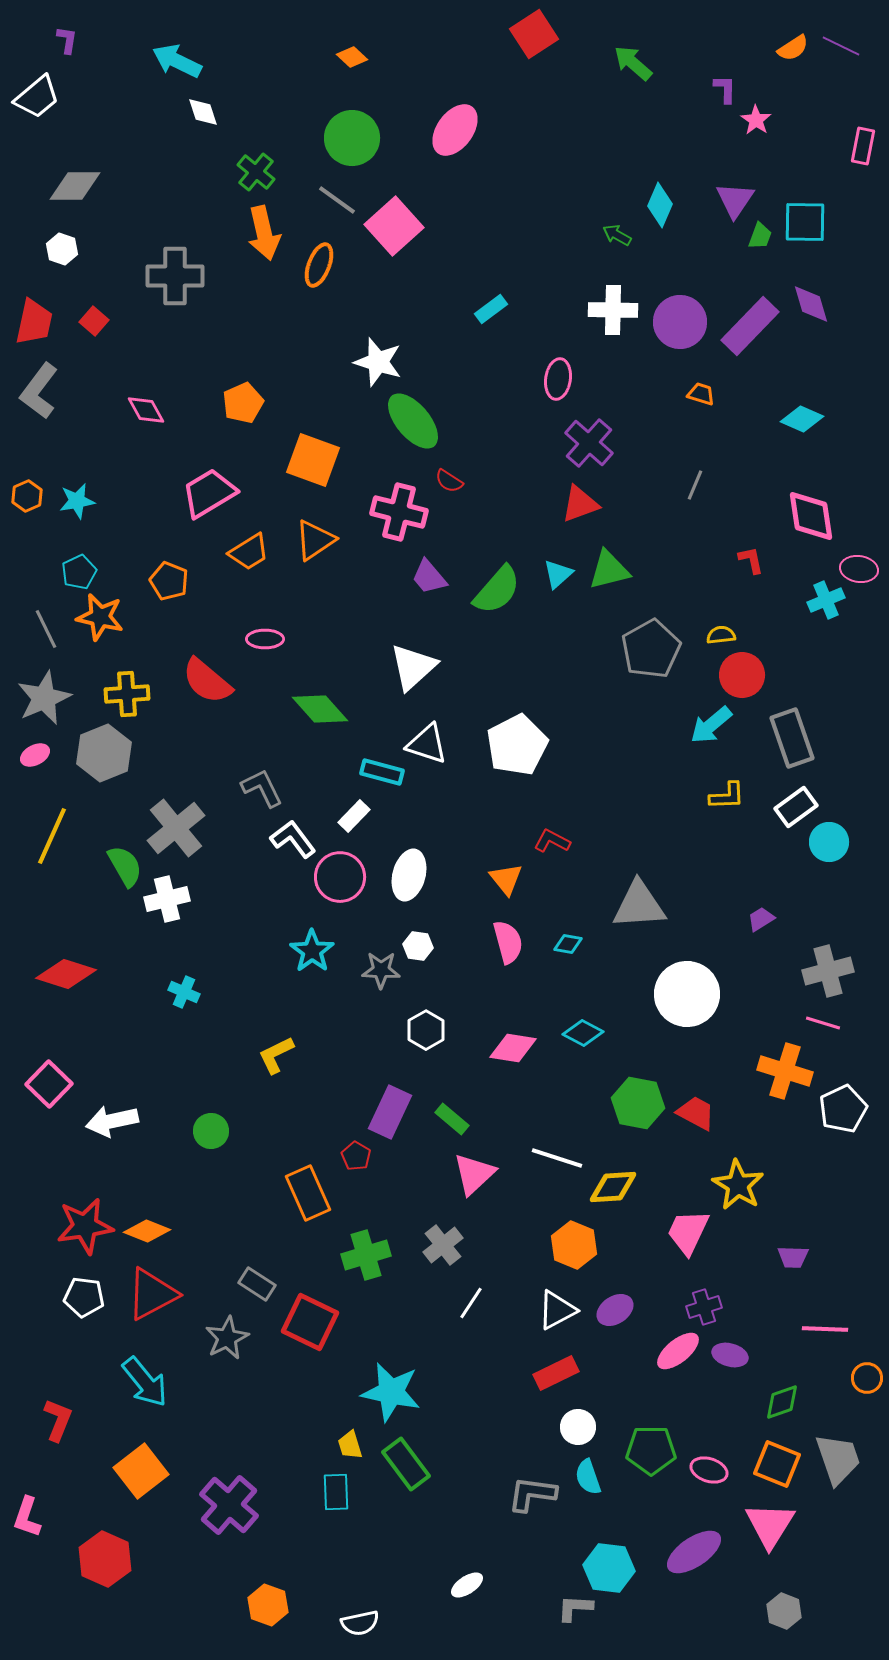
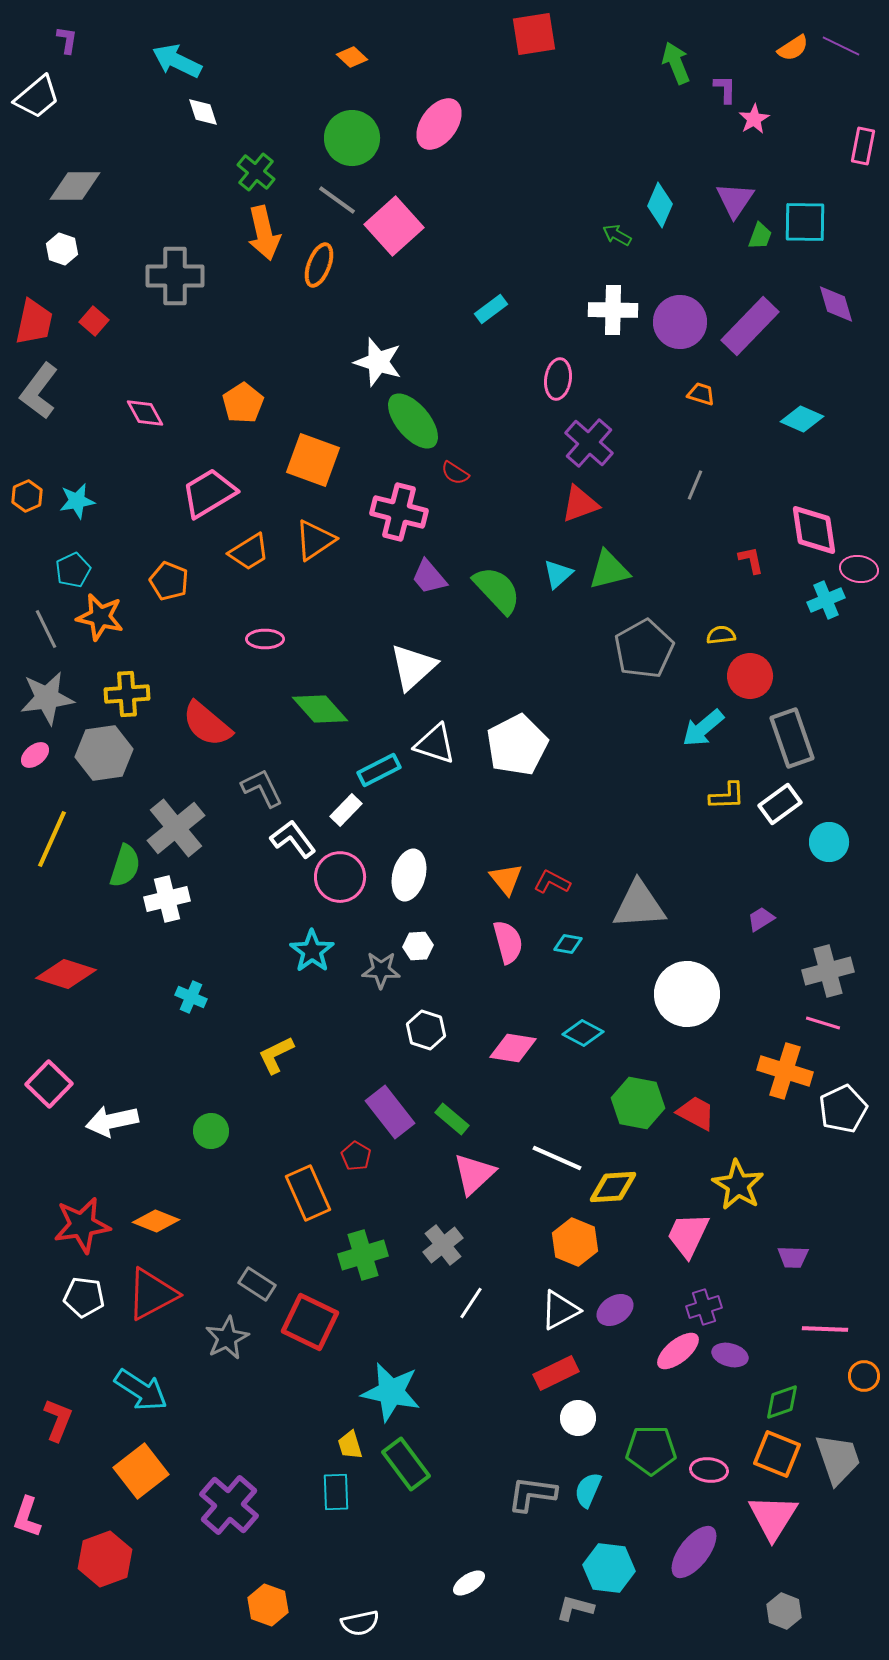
red square at (534, 34): rotated 24 degrees clockwise
green arrow at (633, 63): moved 43 px right; rotated 27 degrees clockwise
pink star at (756, 120): moved 2 px left, 1 px up; rotated 8 degrees clockwise
pink ellipse at (455, 130): moved 16 px left, 6 px up
purple diamond at (811, 304): moved 25 px right
orange pentagon at (243, 403): rotated 9 degrees counterclockwise
pink diamond at (146, 410): moved 1 px left, 3 px down
red semicircle at (449, 481): moved 6 px right, 8 px up
pink diamond at (811, 516): moved 3 px right, 14 px down
cyan pentagon at (79, 572): moved 6 px left, 2 px up
green semicircle at (497, 590): rotated 84 degrees counterclockwise
gray pentagon at (651, 649): moved 7 px left
red circle at (742, 675): moved 8 px right, 1 px down
red semicircle at (207, 681): moved 43 px down
gray star at (44, 698): moved 3 px right; rotated 16 degrees clockwise
cyan arrow at (711, 725): moved 8 px left, 3 px down
white triangle at (427, 744): moved 8 px right
gray hexagon at (104, 753): rotated 14 degrees clockwise
pink ellipse at (35, 755): rotated 12 degrees counterclockwise
cyan rectangle at (382, 772): moved 3 px left, 2 px up; rotated 42 degrees counterclockwise
white rectangle at (796, 807): moved 16 px left, 3 px up
white rectangle at (354, 816): moved 8 px left, 6 px up
yellow line at (52, 836): moved 3 px down
red L-shape at (552, 841): moved 41 px down
green semicircle at (125, 866): rotated 48 degrees clockwise
white hexagon at (418, 946): rotated 12 degrees counterclockwise
cyan cross at (184, 992): moved 7 px right, 5 px down
white hexagon at (426, 1030): rotated 12 degrees counterclockwise
purple rectangle at (390, 1112): rotated 63 degrees counterclockwise
white line at (557, 1158): rotated 6 degrees clockwise
red star at (85, 1226): moved 3 px left, 1 px up
orange diamond at (147, 1231): moved 9 px right, 10 px up
pink trapezoid at (688, 1232): moved 3 px down
orange hexagon at (574, 1245): moved 1 px right, 3 px up
green cross at (366, 1255): moved 3 px left
white triangle at (557, 1310): moved 3 px right
orange circle at (867, 1378): moved 3 px left, 2 px up
cyan arrow at (145, 1382): moved 4 px left, 8 px down; rotated 18 degrees counterclockwise
white circle at (578, 1427): moved 9 px up
orange square at (777, 1464): moved 10 px up
pink ellipse at (709, 1470): rotated 12 degrees counterclockwise
cyan semicircle at (588, 1477): moved 13 px down; rotated 42 degrees clockwise
pink triangle at (770, 1525): moved 3 px right, 8 px up
purple ellipse at (694, 1552): rotated 18 degrees counterclockwise
red hexagon at (105, 1559): rotated 16 degrees clockwise
white ellipse at (467, 1585): moved 2 px right, 2 px up
gray L-shape at (575, 1608): rotated 12 degrees clockwise
